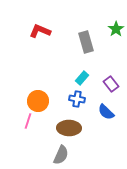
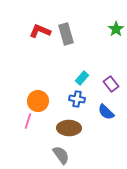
gray rectangle: moved 20 px left, 8 px up
gray semicircle: rotated 60 degrees counterclockwise
